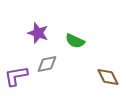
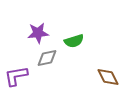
purple star: rotated 25 degrees counterclockwise
green semicircle: moved 1 px left; rotated 42 degrees counterclockwise
gray diamond: moved 6 px up
